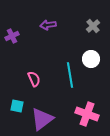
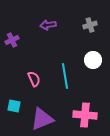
gray cross: moved 3 px left, 1 px up; rotated 24 degrees clockwise
purple cross: moved 4 px down
white circle: moved 2 px right, 1 px down
cyan line: moved 5 px left, 1 px down
cyan square: moved 3 px left
pink cross: moved 2 px left, 1 px down; rotated 15 degrees counterclockwise
purple triangle: rotated 15 degrees clockwise
